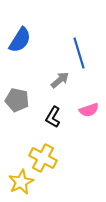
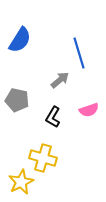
yellow cross: rotated 12 degrees counterclockwise
